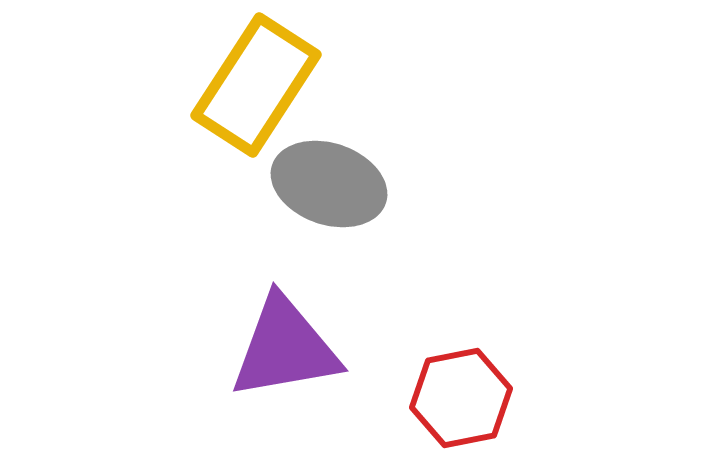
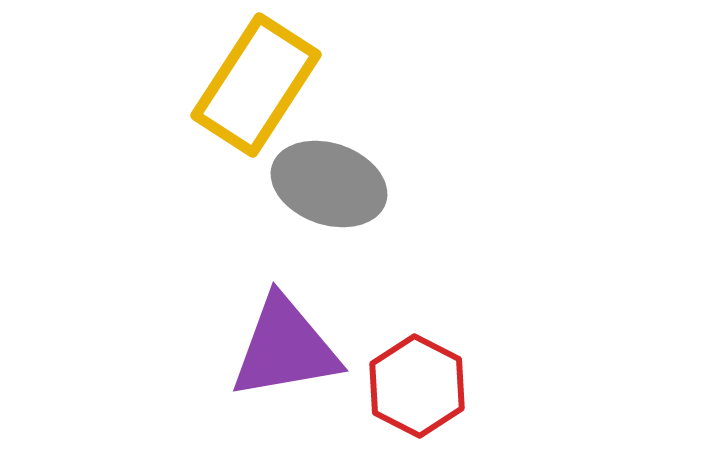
red hexagon: moved 44 px left, 12 px up; rotated 22 degrees counterclockwise
